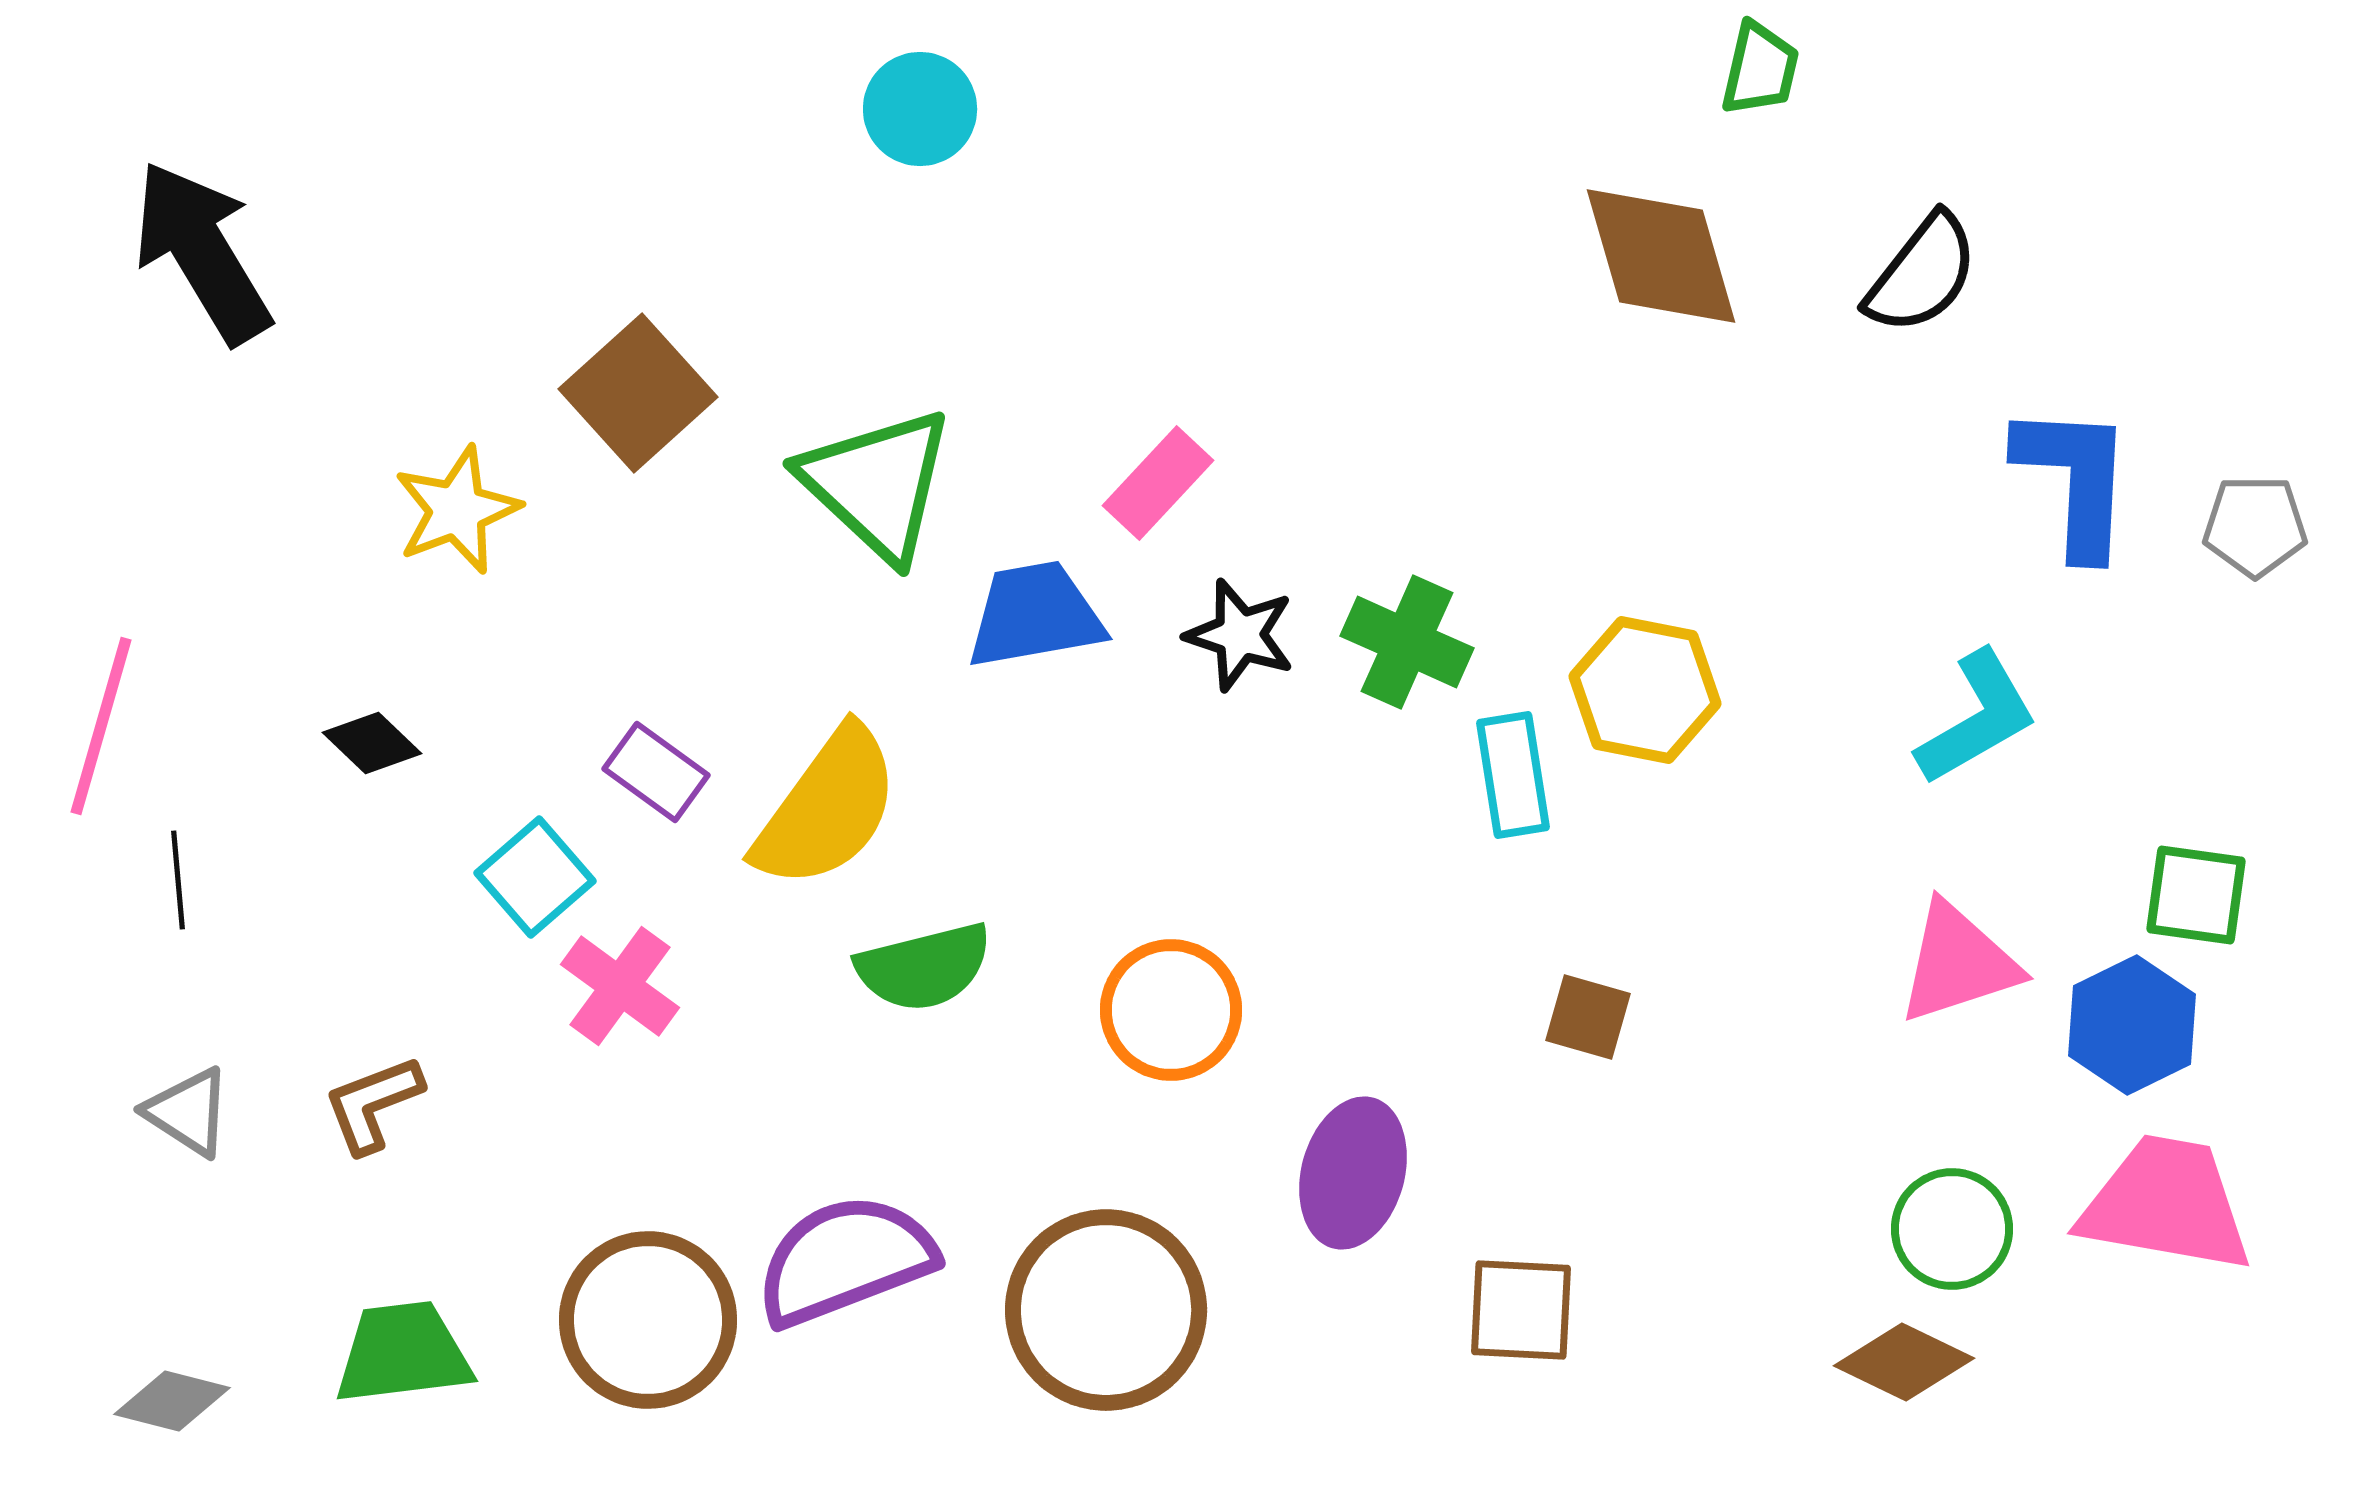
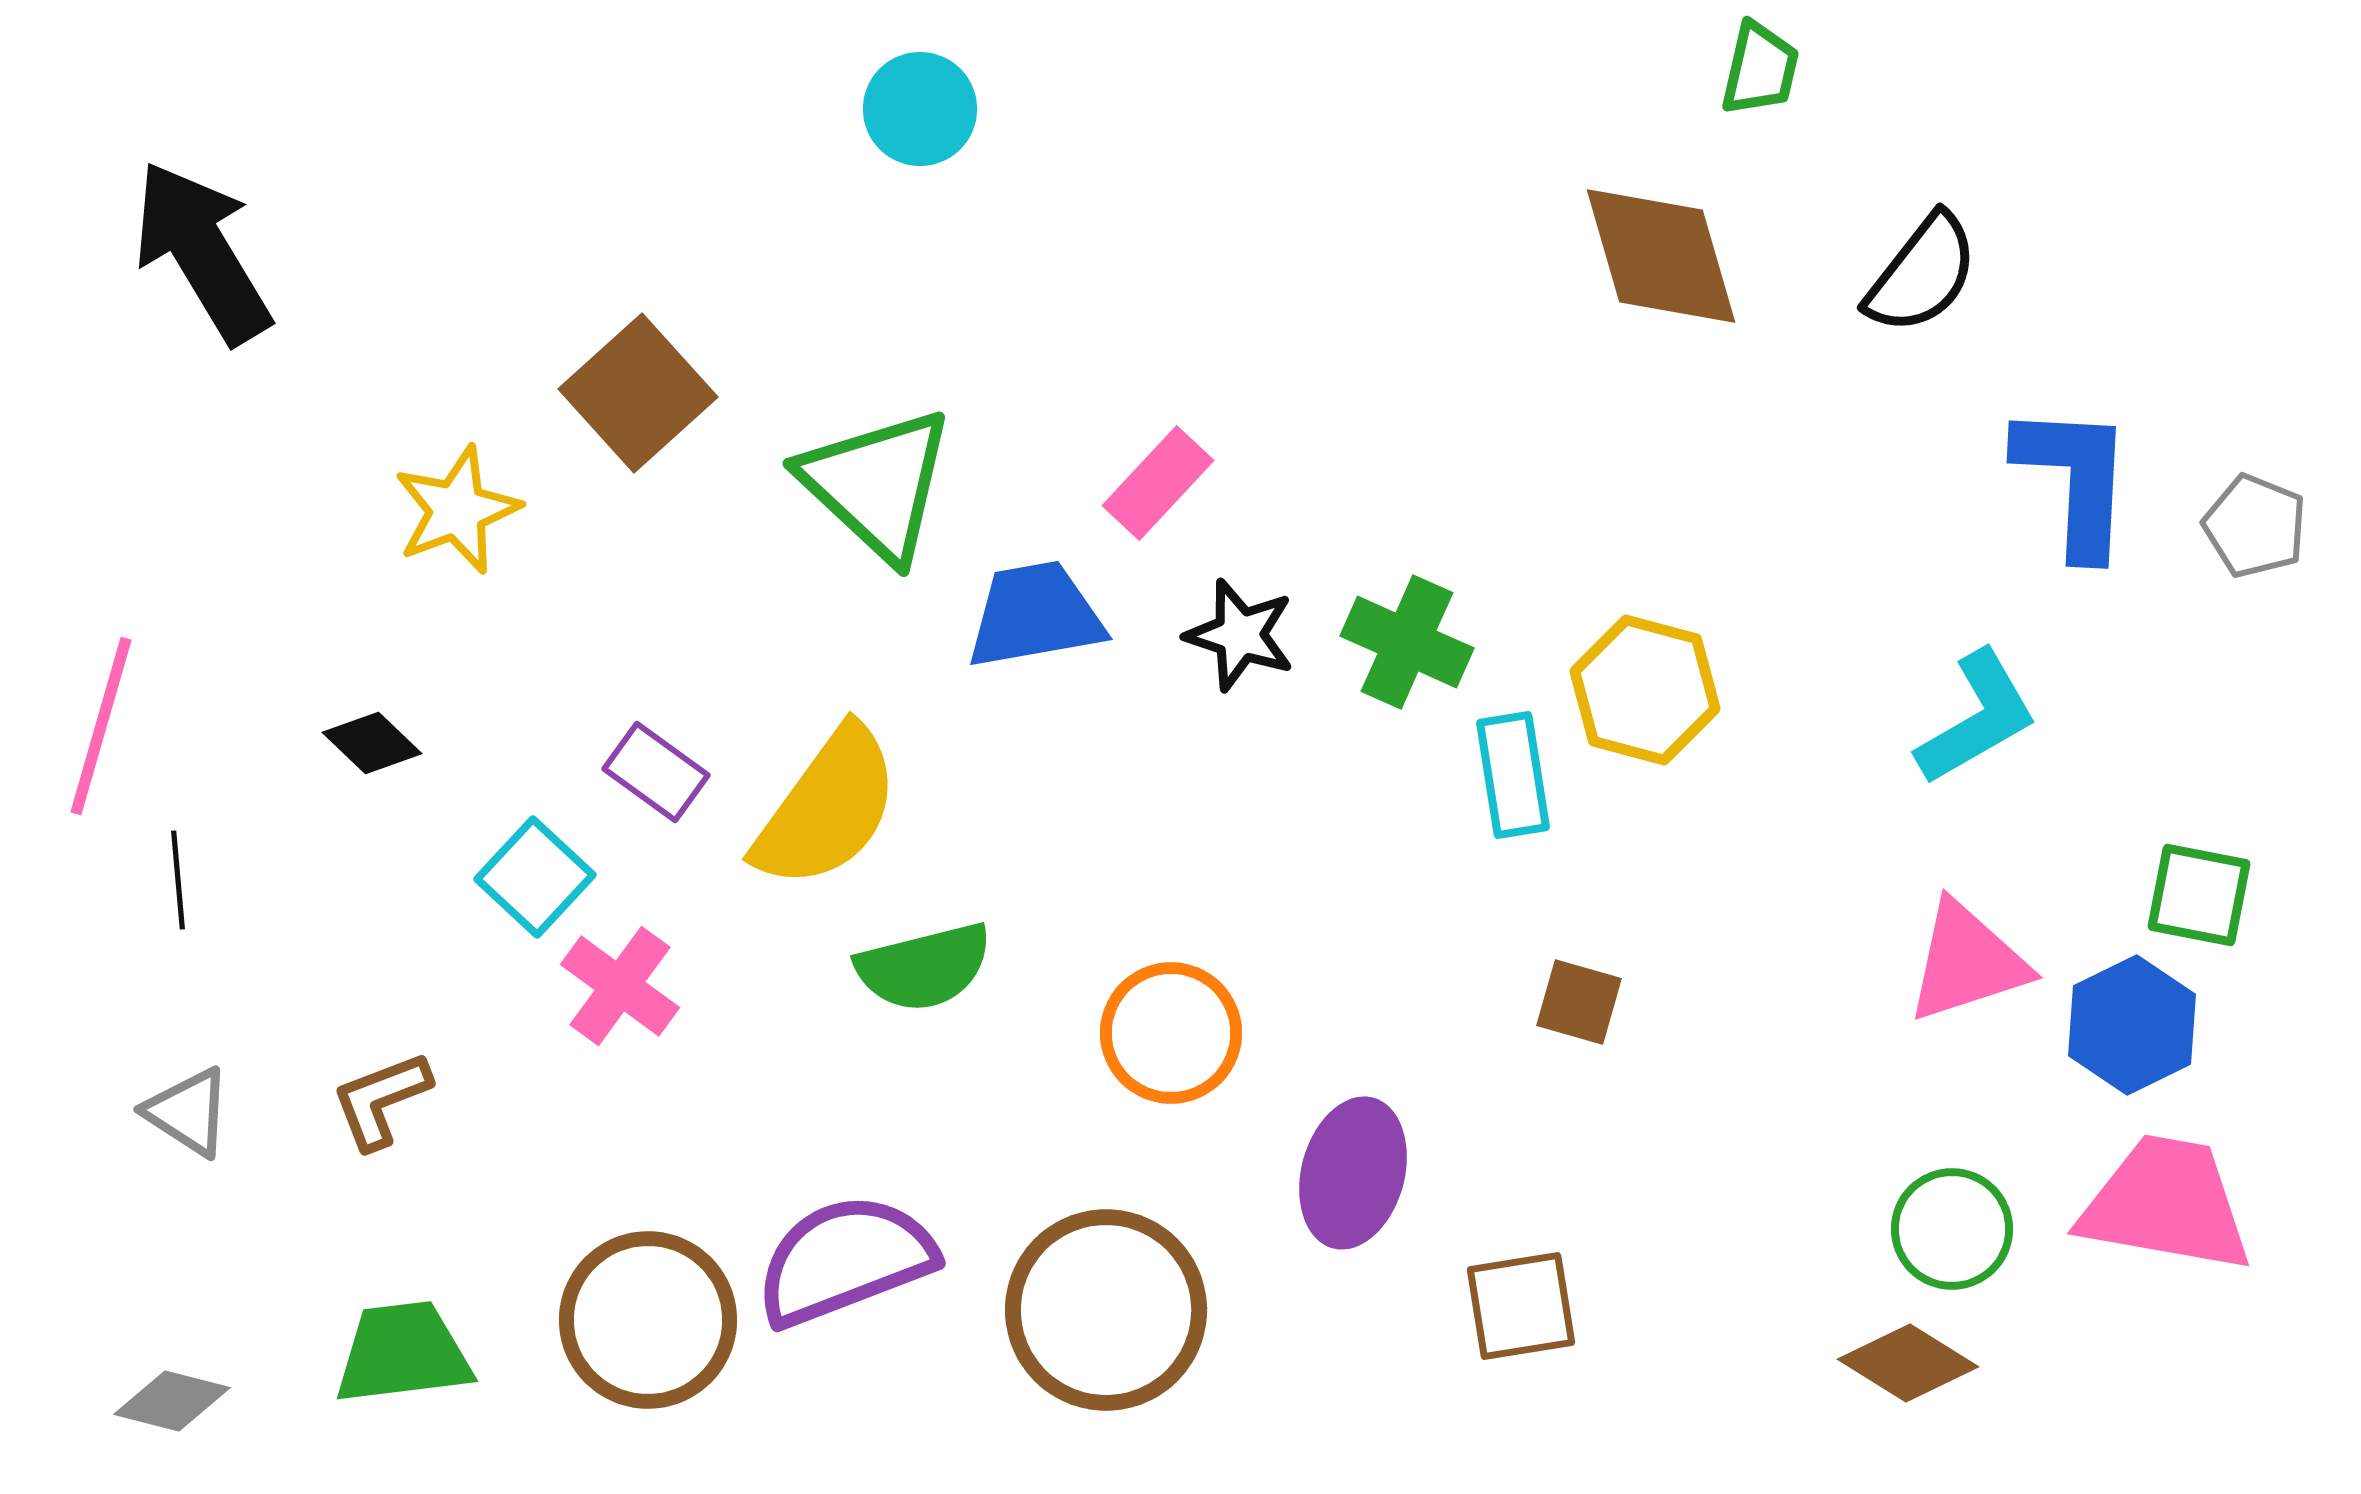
gray pentagon at (2255, 526): rotated 22 degrees clockwise
yellow hexagon at (1645, 690): rotated 4 degrees clockwise
cyan square at (535, 877): rotated 6 degrees counterclockwise
green square at (2196, 895): moved 3 px right; rotated 3 degrees clockwise
pink triangle at (1958, 963): moved 9 px right, 1 px up
orange circle at (1171, 1010): moved 23 px down
brown square at (1588, 1017): moved 9 px left, 15 px up
brown L-shape at (373, 1104): moved 8 px right, 4 px up
brown square at (1521, 1310): moved 4 px up; rotated 12 degrees counterclockwise
brown diamond at (1904, 1362): moved 4 px right, 1 px down; rotated 6 degrees clockwise
